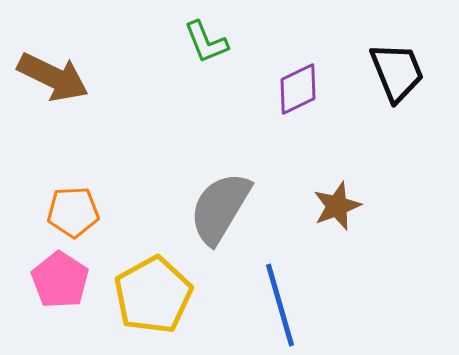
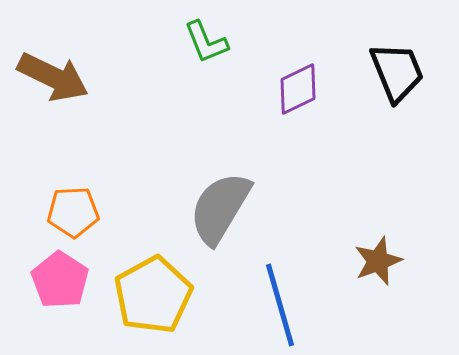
brown star: moved 41 px right, 55 px down
